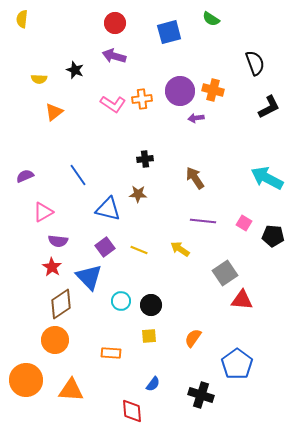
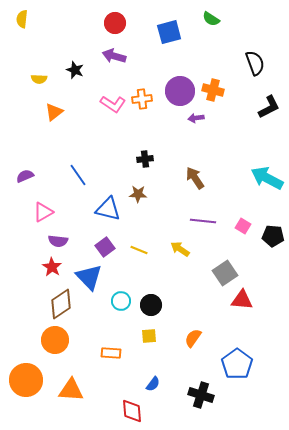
pink square at (244, 223): moved 1 px left, 3 px down
